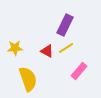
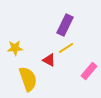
red triangle: moved 2 px right, 9 px down
pink rectangle: moved 10 px right
